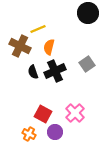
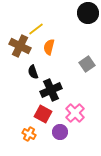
yellow line: moved 2 px left; rotated 14 degrees counterclockwise
black cross: moved 4 px left, 19 px down
purple circle: moved 5 px right
